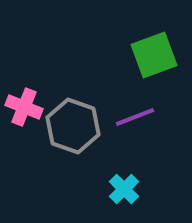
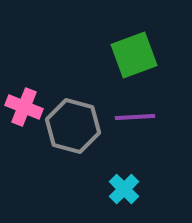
green square: moved 20 px left
purple line: rotated 18 degrees clockwise
gray hexagon: rotated 4 degrees counterclockwise
